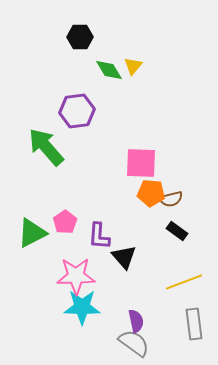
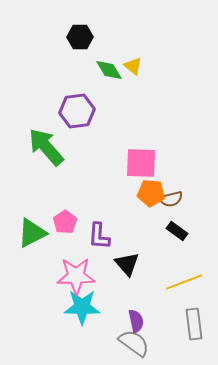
yellow triangle: rotated 30 degrees counterclockwise
black triangle: moved 3 px right, 7 px down
